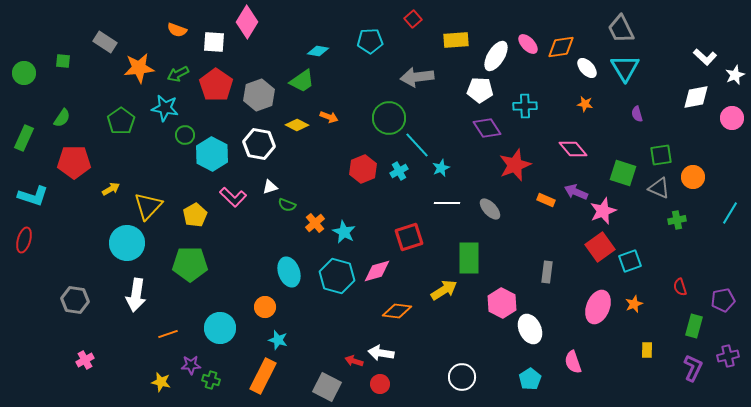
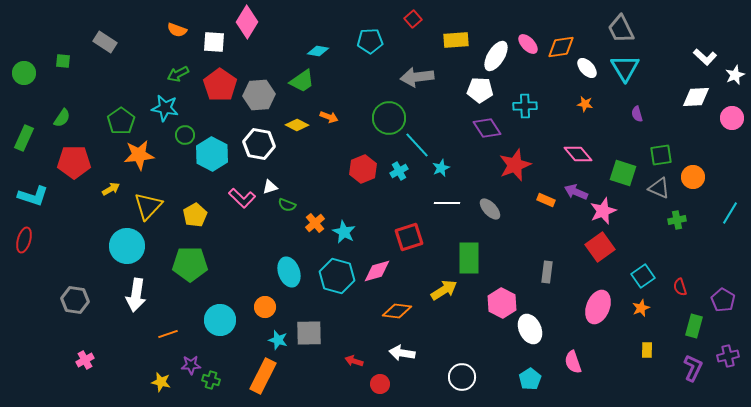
orange star at (139, 68): moved 87 px down
red pentagon at (216, 85): moved 4 px right
gray hexagon at (259, 95): rotated 16 degrees clockwise
white diamond at (696, 97): rotated 8 degrees clockwise
pink diamond at (573, 149): moved 5 px right, 5 px down
pink L-shape at (233, 197): moved 9 px right, 1 px down
cyan circle at (127, 243): moved 3 px down
cyan square at (630, 261): moved 13 px right, 15 px down; rotated 15 degrees counterclockwise
purple pentagon at (723, 300): rotated 30 degrees counterclockwise
orange star at (634, 304): moved 7 px right, 4 px down
cyan circle at (220, 328): moved 8 px up
white arrow at (381, 353): moved 21 px right
gray square at (327, 387): moved 18 px left, 54 px up; rotated 28 degrees counterclockwise
